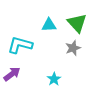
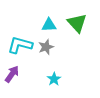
gray star: moved 27 px left, 1 px up
purple arrow: rotated 18 degrees counterclockwise
